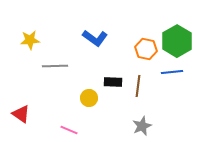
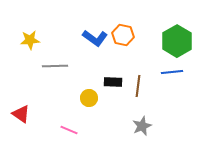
orange hexagon: moved 23 px left, 14 px up
